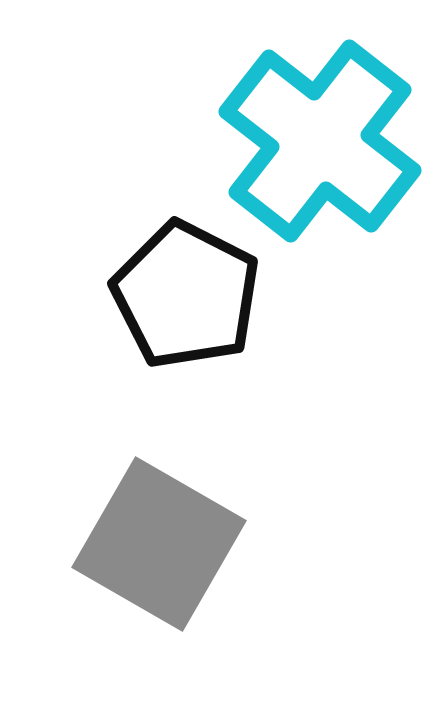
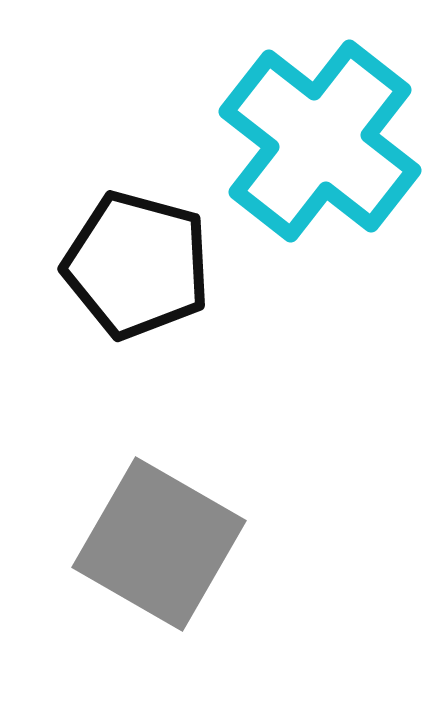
black pentagon: moved 49 px left, 30 px up; rotated 12 degrees counterclockwise
